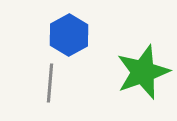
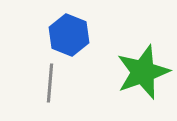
blue hexagon: rotated 9 degrees counterclockwise
